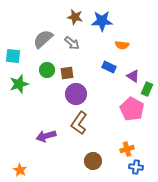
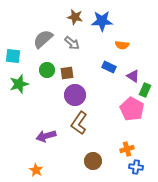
green rectangle: moved 2 px left, 1 px down
purple circle: moved 1 px left, 1 px down
orange star: moved 16 px right
